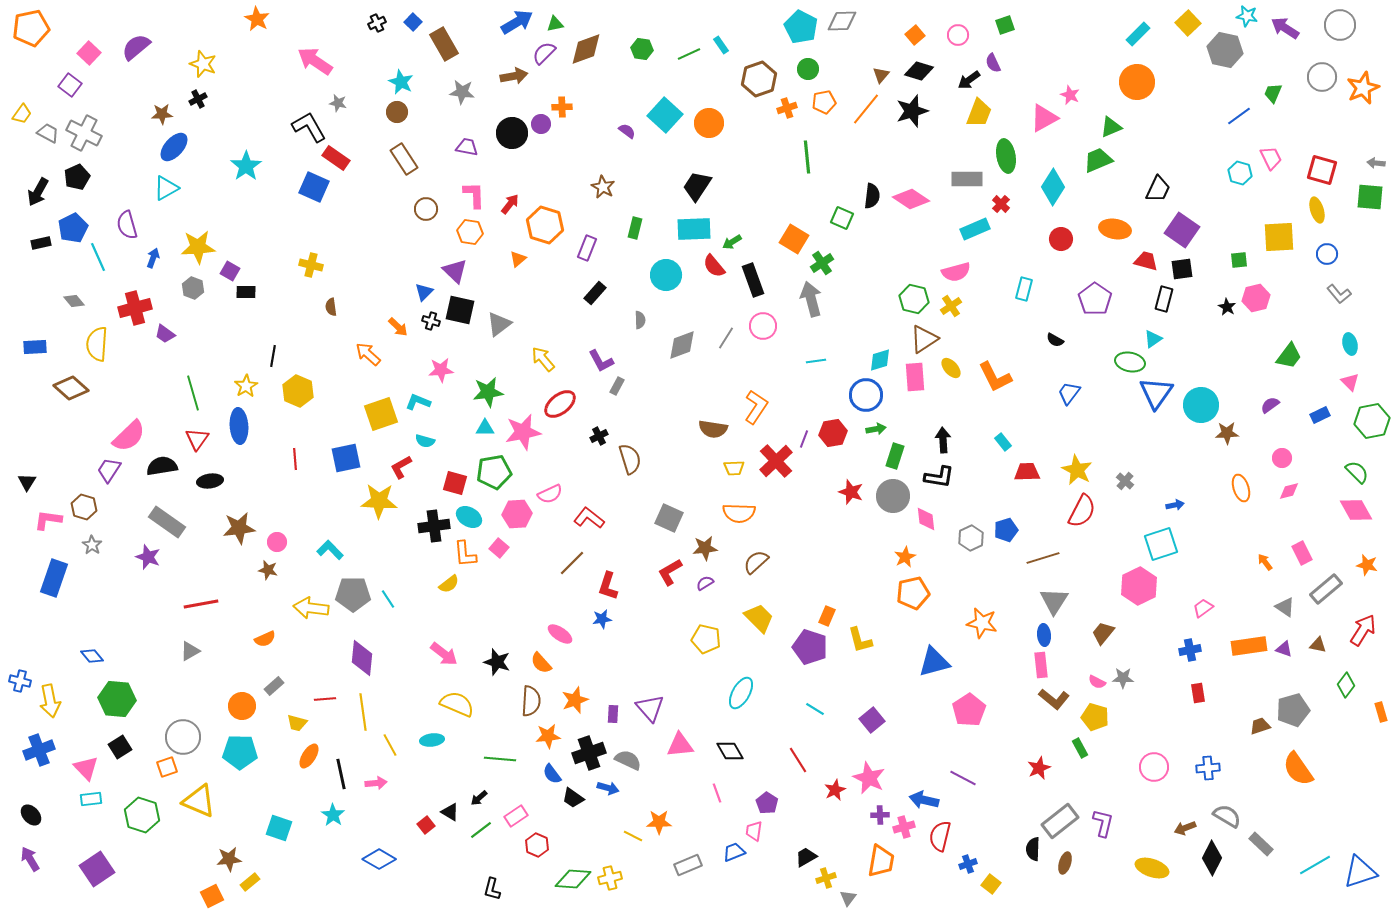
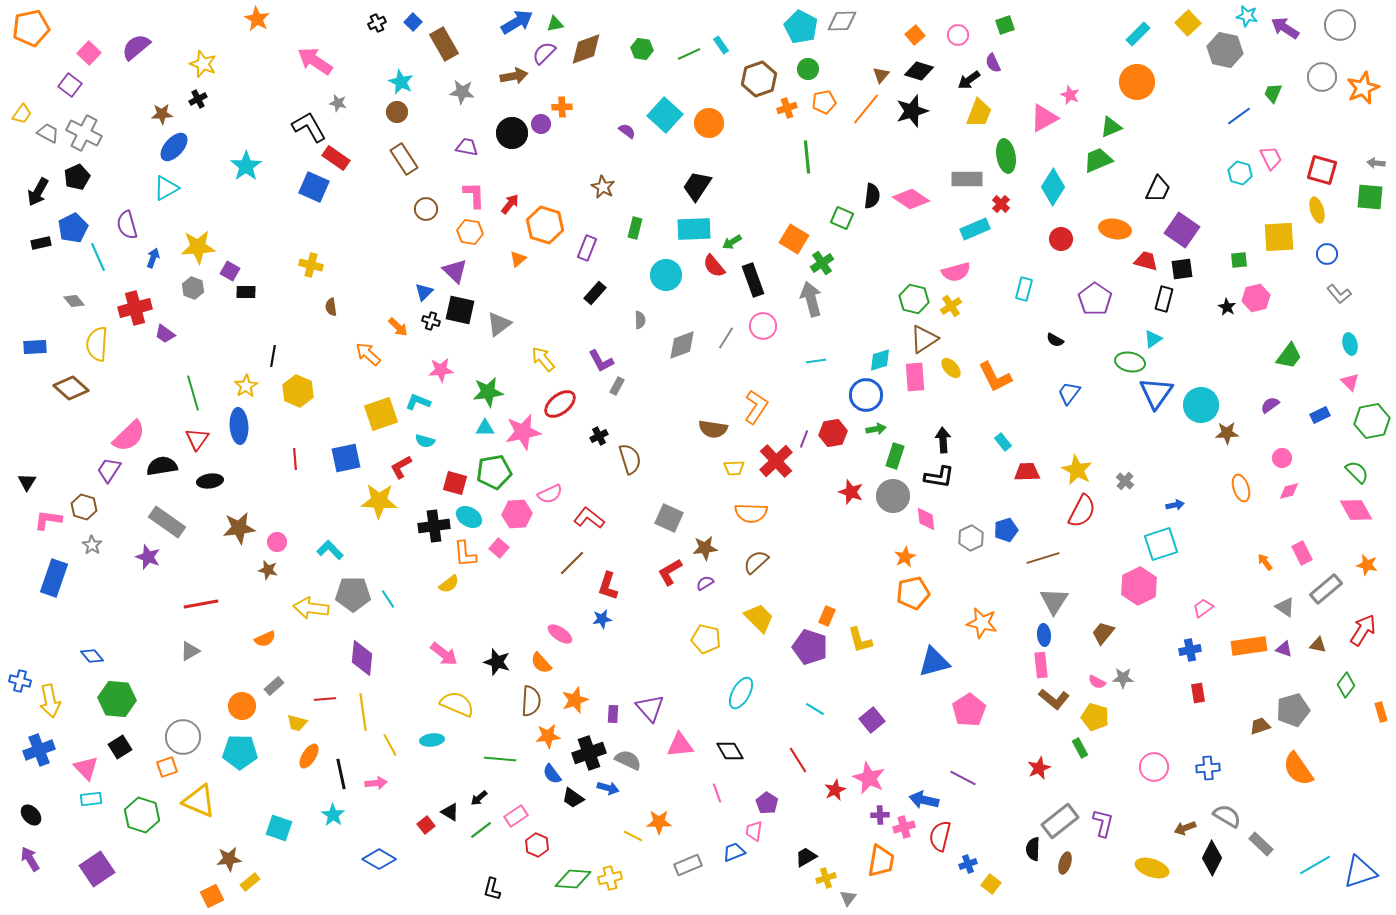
orange semicircle at (739, 513): moved 12 px right
